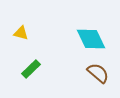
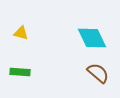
cyan diamond: moved 1 px right, 1 px up
green rectangle: moved 11 px left, 3 px down; rotated 48 degrees clockwise
